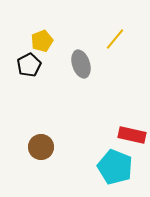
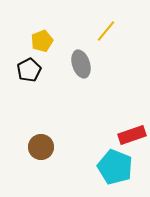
yellow line: moved 9 px left, 8 px up
black pentagon: moved 5 px down
red rectangle: rotated 32 degrees counterclockwise
